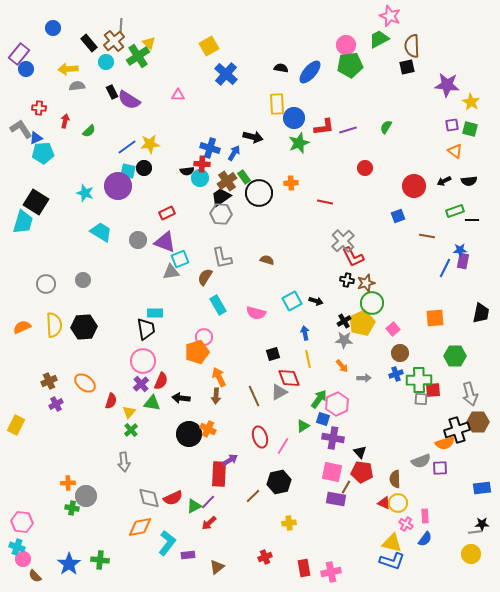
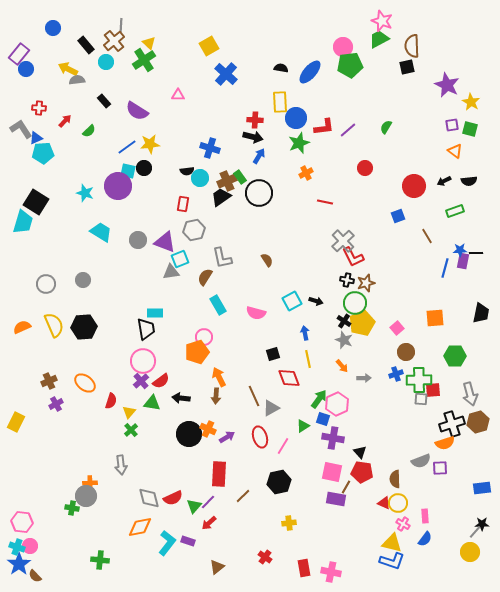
pink star at (390, 16): moved 8 px left, 5 px down
black rectangle at (89, 43): moved 3 px left, 2 px down
pink circle at (346, 45): moved 3 px left, 2 px down
green cross at (138, 56): moved 6 px right, 4 px down
yellow arrow at (68, 69): rotated 30 degrees clockwise
purple star at (447, 85): rotated 20 degrees clockwise
gray semicircle at (77, 86): moved 6 px up
black rectangle at (112, 92): moved 8 px left, 9 px down; rotated 16 degrees counterclockwise
purple semicircle at (129, 100): moved 8 px right, 11 px down
yellow rectangle at (277, 104): moved 3 px right, 2 px up
blue circle at (294, 118): moved 2 px right
red arrow at (65, 121): rotated 32 degrees clockwise
purple line at (348, 130): rotated 24 degrees counterclockwise
blue arrow at (234, 153): moved 25 px right, 3 px down
red cross at (202, 164): moved 53 px right, 44 px up
green rectangle at (244, 177): moved 4 px left
brown cross at (227, 181): rotated 12 degrees clockwise
orange cross at (291, 183): moved 15 px right, 10 px up; rotated 24 degrees counterclockwise
red rectangle at (167, 213): moved 16 px right, 9 px up; rotated 56 degrees counterclockwise
gray hexagon at (221, 214): moved 27 px left, 16 px down; rotated 15 degrees counterclockwise
black line at (472, 220): moved 4 px right, 33 px down
brown line at (427, 236): rotated 49 degrees clockwise
brown semicircle at (267, 260): rotated 40 degrees clockwise
blue line at (445, 268): rotated 12 degrees counterclockwise
green circle at (372, 303): moved 17 px left
black cross at (344, 321): rotated 24 degrees counterclockwise
yellow semicircle at (54, 325): rotated 20 degrees counterclockwise
pink square at (393, 329): moved 4 px right, 1 px up
gray star at (344, 340): rotated 18 degrees clockwise
brown circle at (400, 353): moved 6 px right, 1 px up
red semicircle at (161, 381): rotated 30 degrees clockwise
purple cross at (141, 384): moved 3 px up
gray triangle at (279, 392): moved 8 px left, 16 px down
brown hexagon at (478, 422): rotated 15 degrees counterclockwise
yellow rectangle at (16, 425): moved 3 px up
black cross at (457, 430): moved 5 px left, 6 px up
purple arrow at (230, 460): moved 3 px left, 23 px up
gray arrow at (124, 462): moved 3 px left, 3 px down
orange cross at (68, 483): moved 22 px right
brown line at (253, 496): moved 10 px left
green triangle at (194, 506): rotated 21 degrees counterclockwise
pink cross at (406, 524): moved 3 px left
gray line at (475, 532): rotated 40 degrees counterclockwise
yellow circle at (471, 554): moved 1 px left, 2 px up
purple rectangle at (188, 555): moved 14 px up; rotated 24 degrees clockwise
red cross at (265, 557): rotated 32 degrees counterclockwise
pink circle at (23, 559): moved 7 px right, 13 px up
blue star at (69, 564): moved 50 px left
pink cross at (331, 572): rotated 24 degrees clockwise
